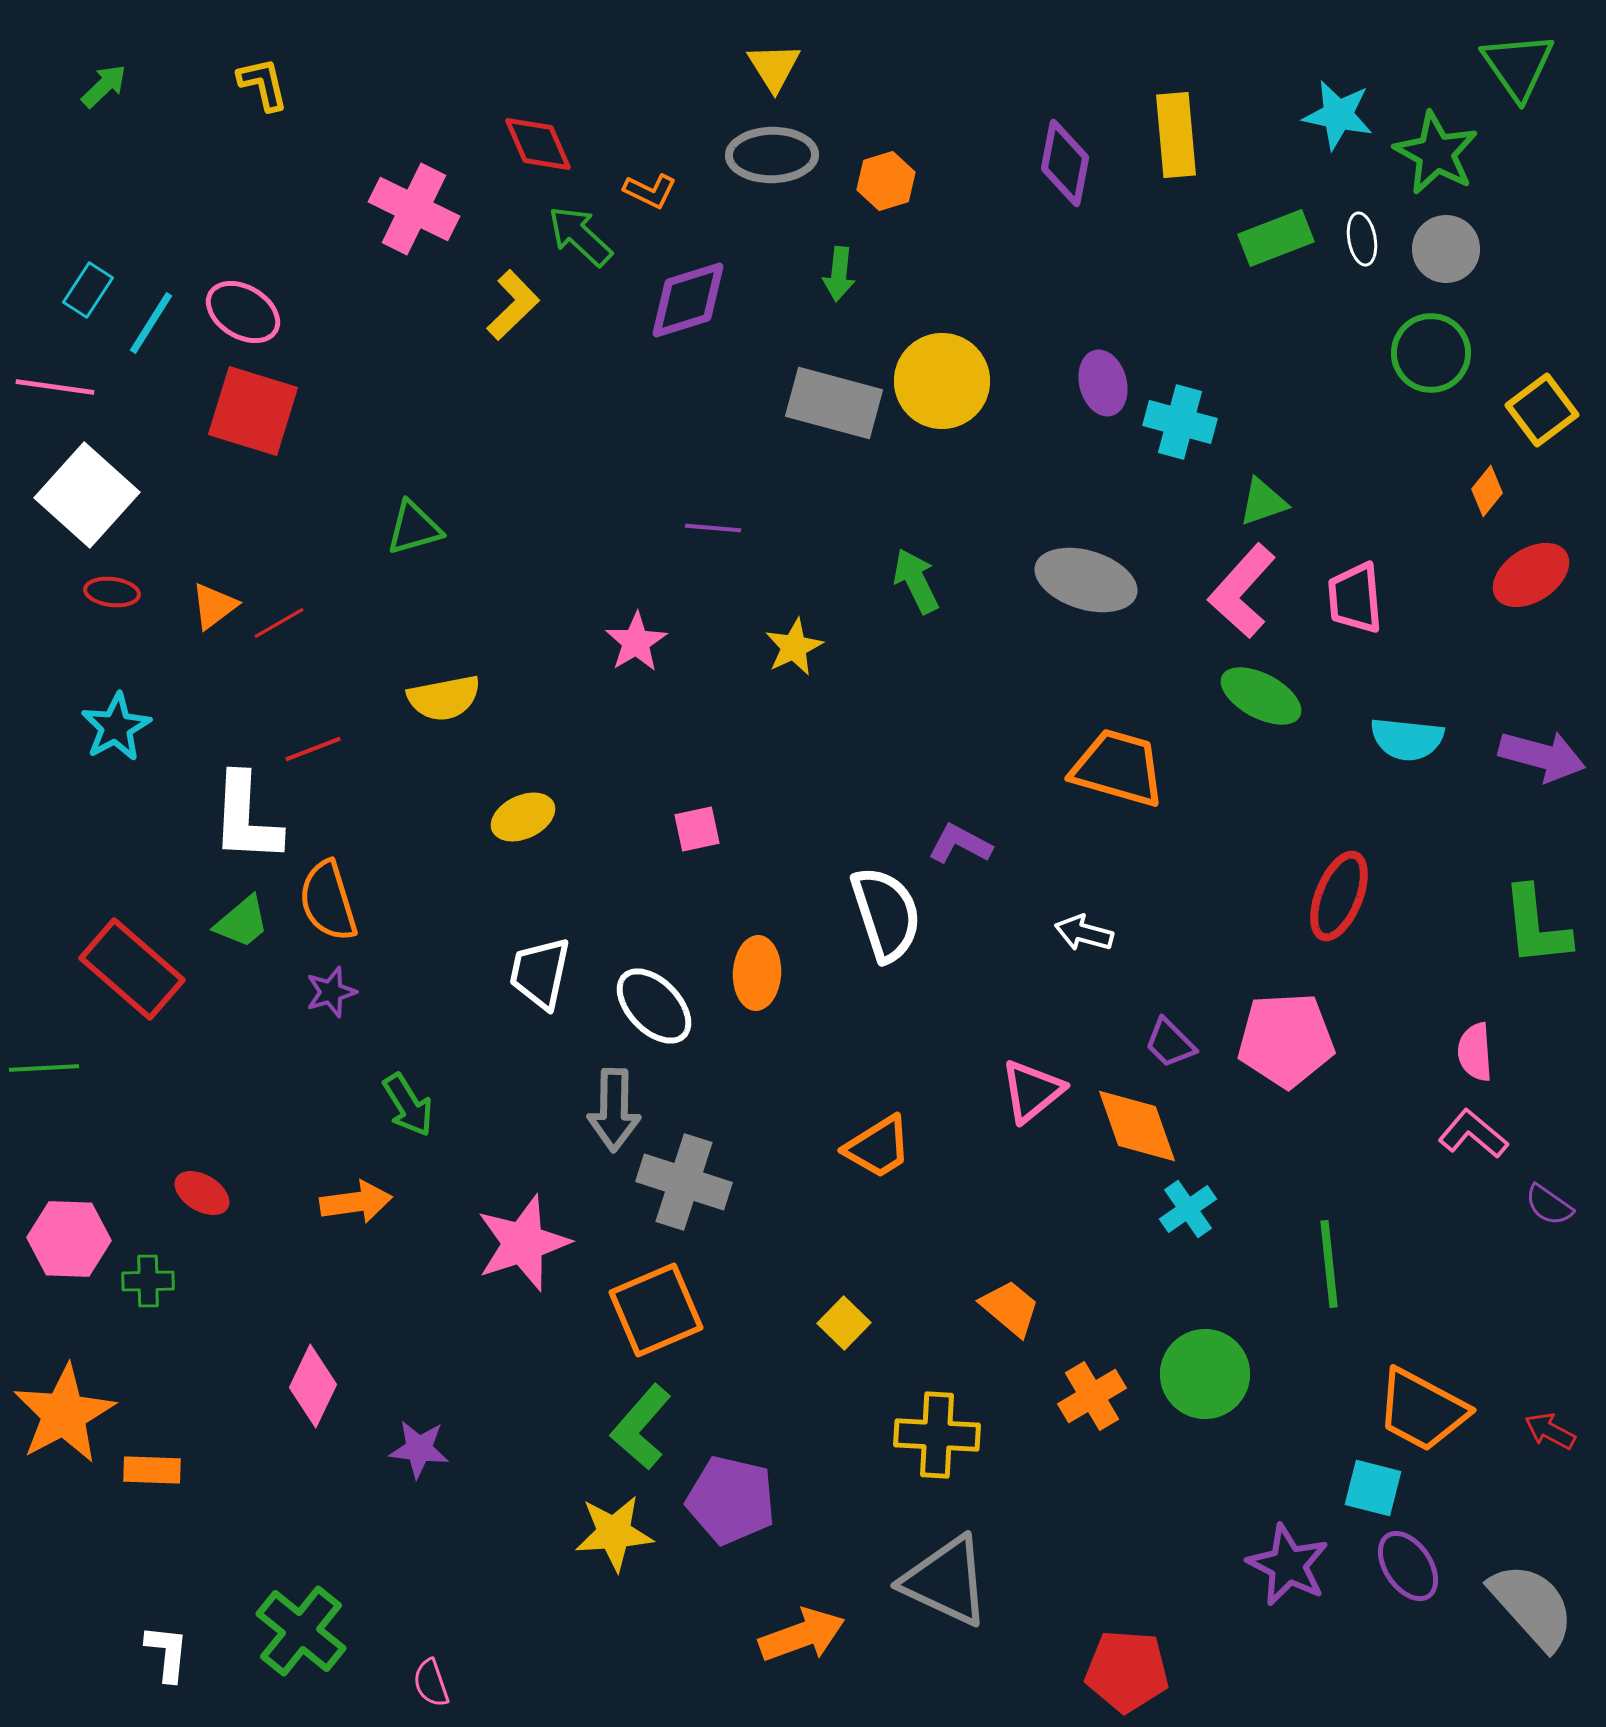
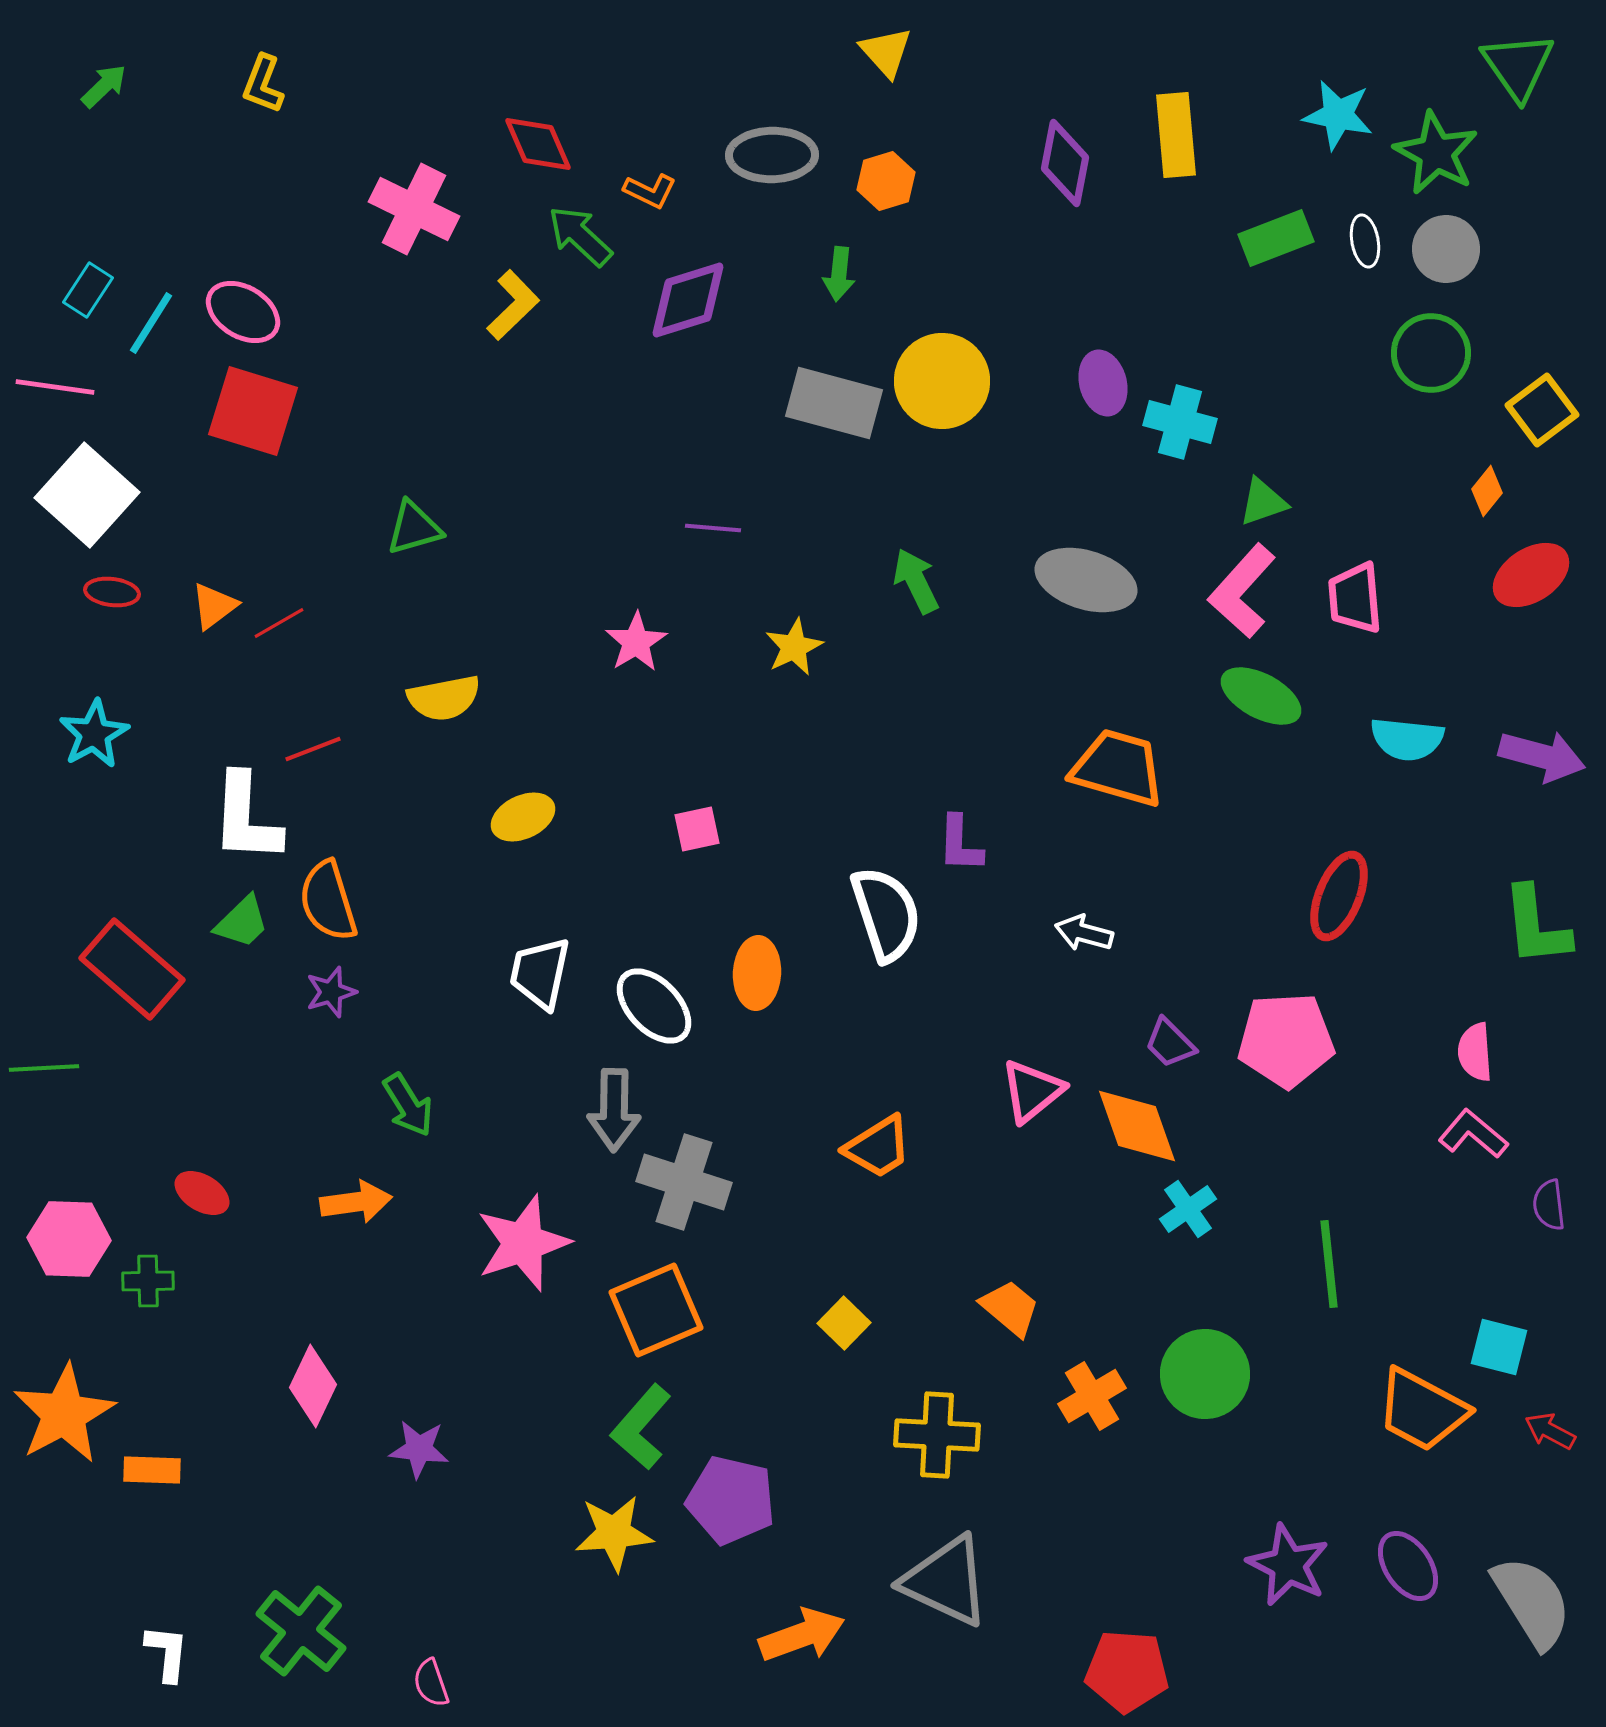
yellow triangle at (774, 67): moved 112 px right, 15 px up; rotated 10 degrees counterclockwise
yellow L-shape at (263, 84): rotated 146 degrees counterclockwise
white ellipse at (1362, 239): moved 3 px right, 2 px down
cyan star at (116, 727): moved 22 px left, 7 px down
purple L-shape at (960, 844): rotated 116 degrees counterclockwise
green trapezoid at (242, 922): rotated 4 degrees counterclockwise
purple semicircle at (1549, 1205): rotated 48 degrees clockwise
cyan square at (1373, 1488): moved 126 px right, 141 px up
gray semicircle at (1532, 1606): moved 4 px up; rotated 10 degrees clockwise
